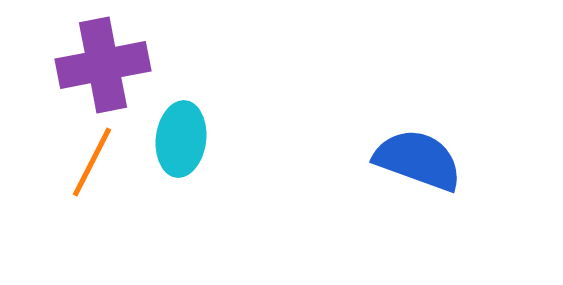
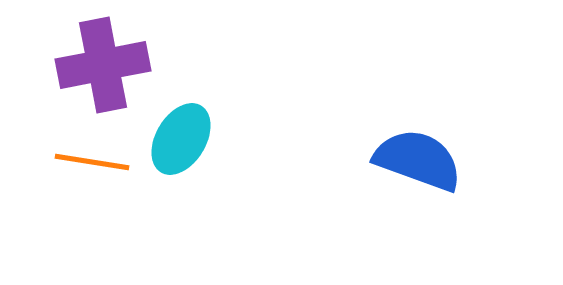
cyan ellipse: rotated 24 degrees clockwise
orange line: rotated 72 degrees clockwise
